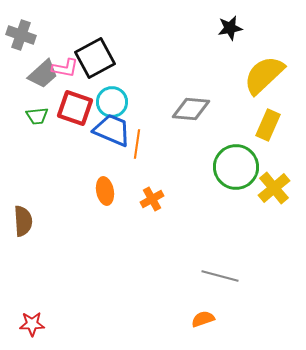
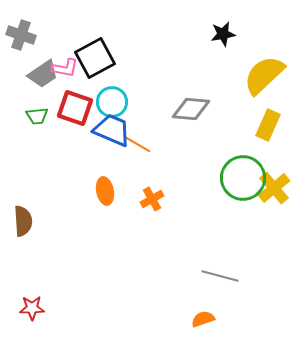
black star: moved 7 px left, 6 px down
gray trapezoid: rotated 8 degrees clockwise
orange line: rotated 68 degrees counterclockwise
green circle: moved 7 px right, 11 px down
red star: moved 16 px up
